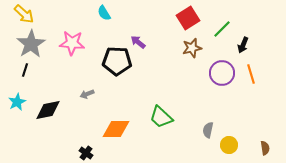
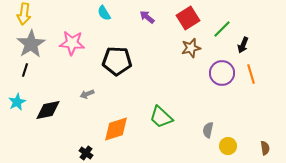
yellow arrow: rotated 55 degrees clockwise
purple arrow: moved 9 px right, 25 px up
brown star: moved 1 px left
orange diamond: rotated 16 degrees counterclockwise
yellow circle: moved 1 px left, 1 px down
